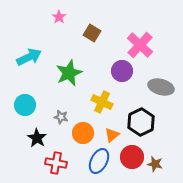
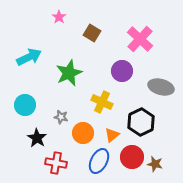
pink cross: moved 6 px up
